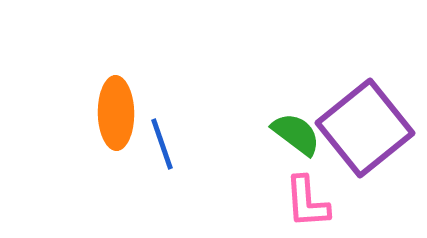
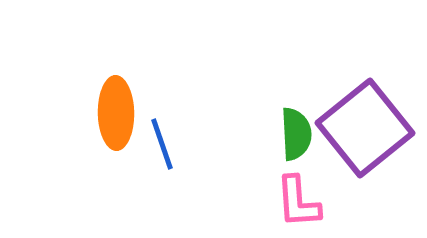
green semicircle: rotated 50 degrees clockwise
pink L-shape: moved 9 px left
